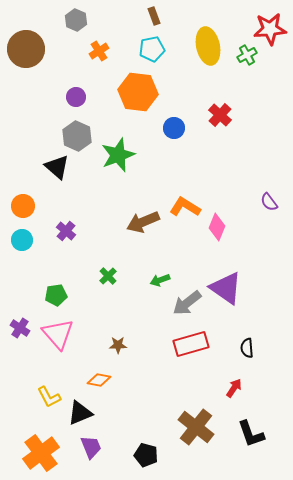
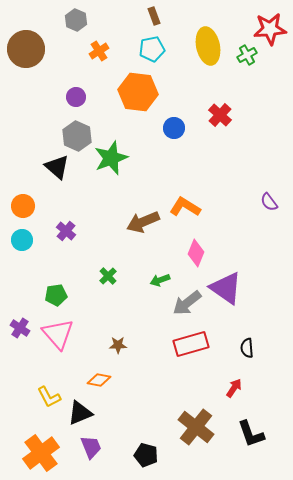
green star at (118, 155): moved 7 px left, 3 px down
pink diamond at (217, 227): moved 21 px left, 26 px down
